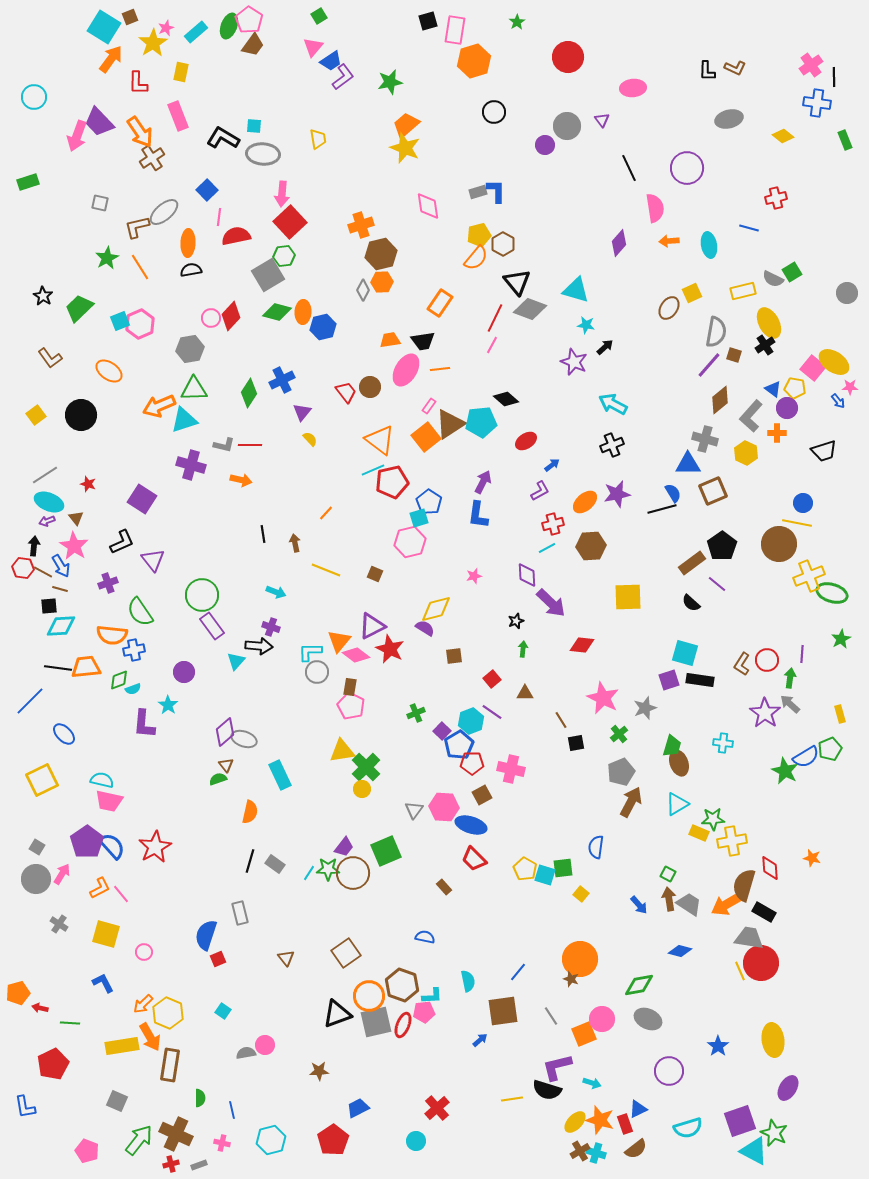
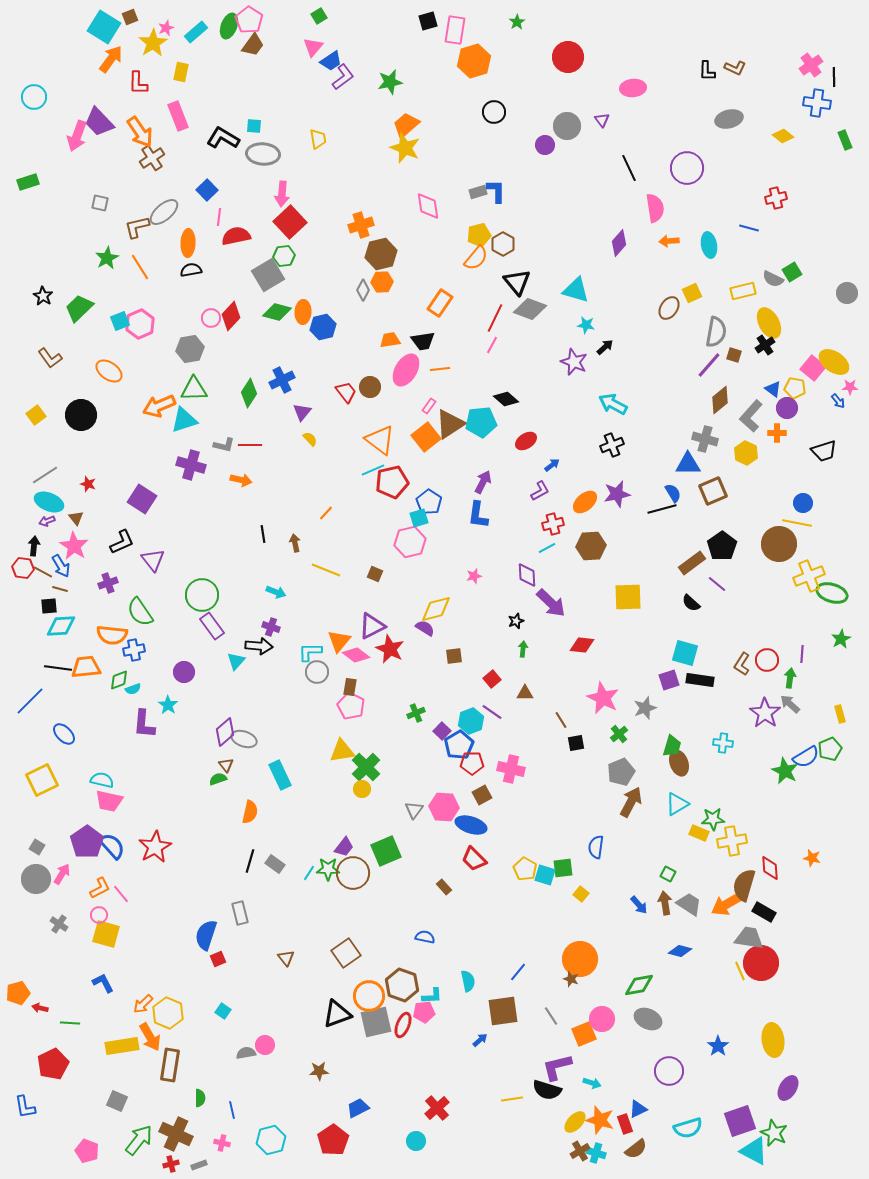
brown arrow at (669, 899): moved 4 px left, 4 px down
pink circle at (144, 952): moved 45 px left, 37 px up
